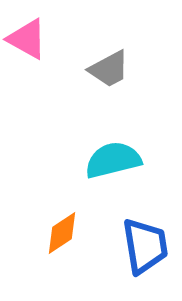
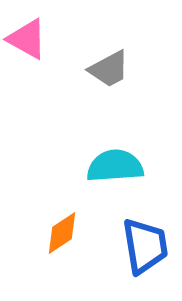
cyan semicircle: moved 2 px right, 6 px down; rotated 10 degrees clockwise
